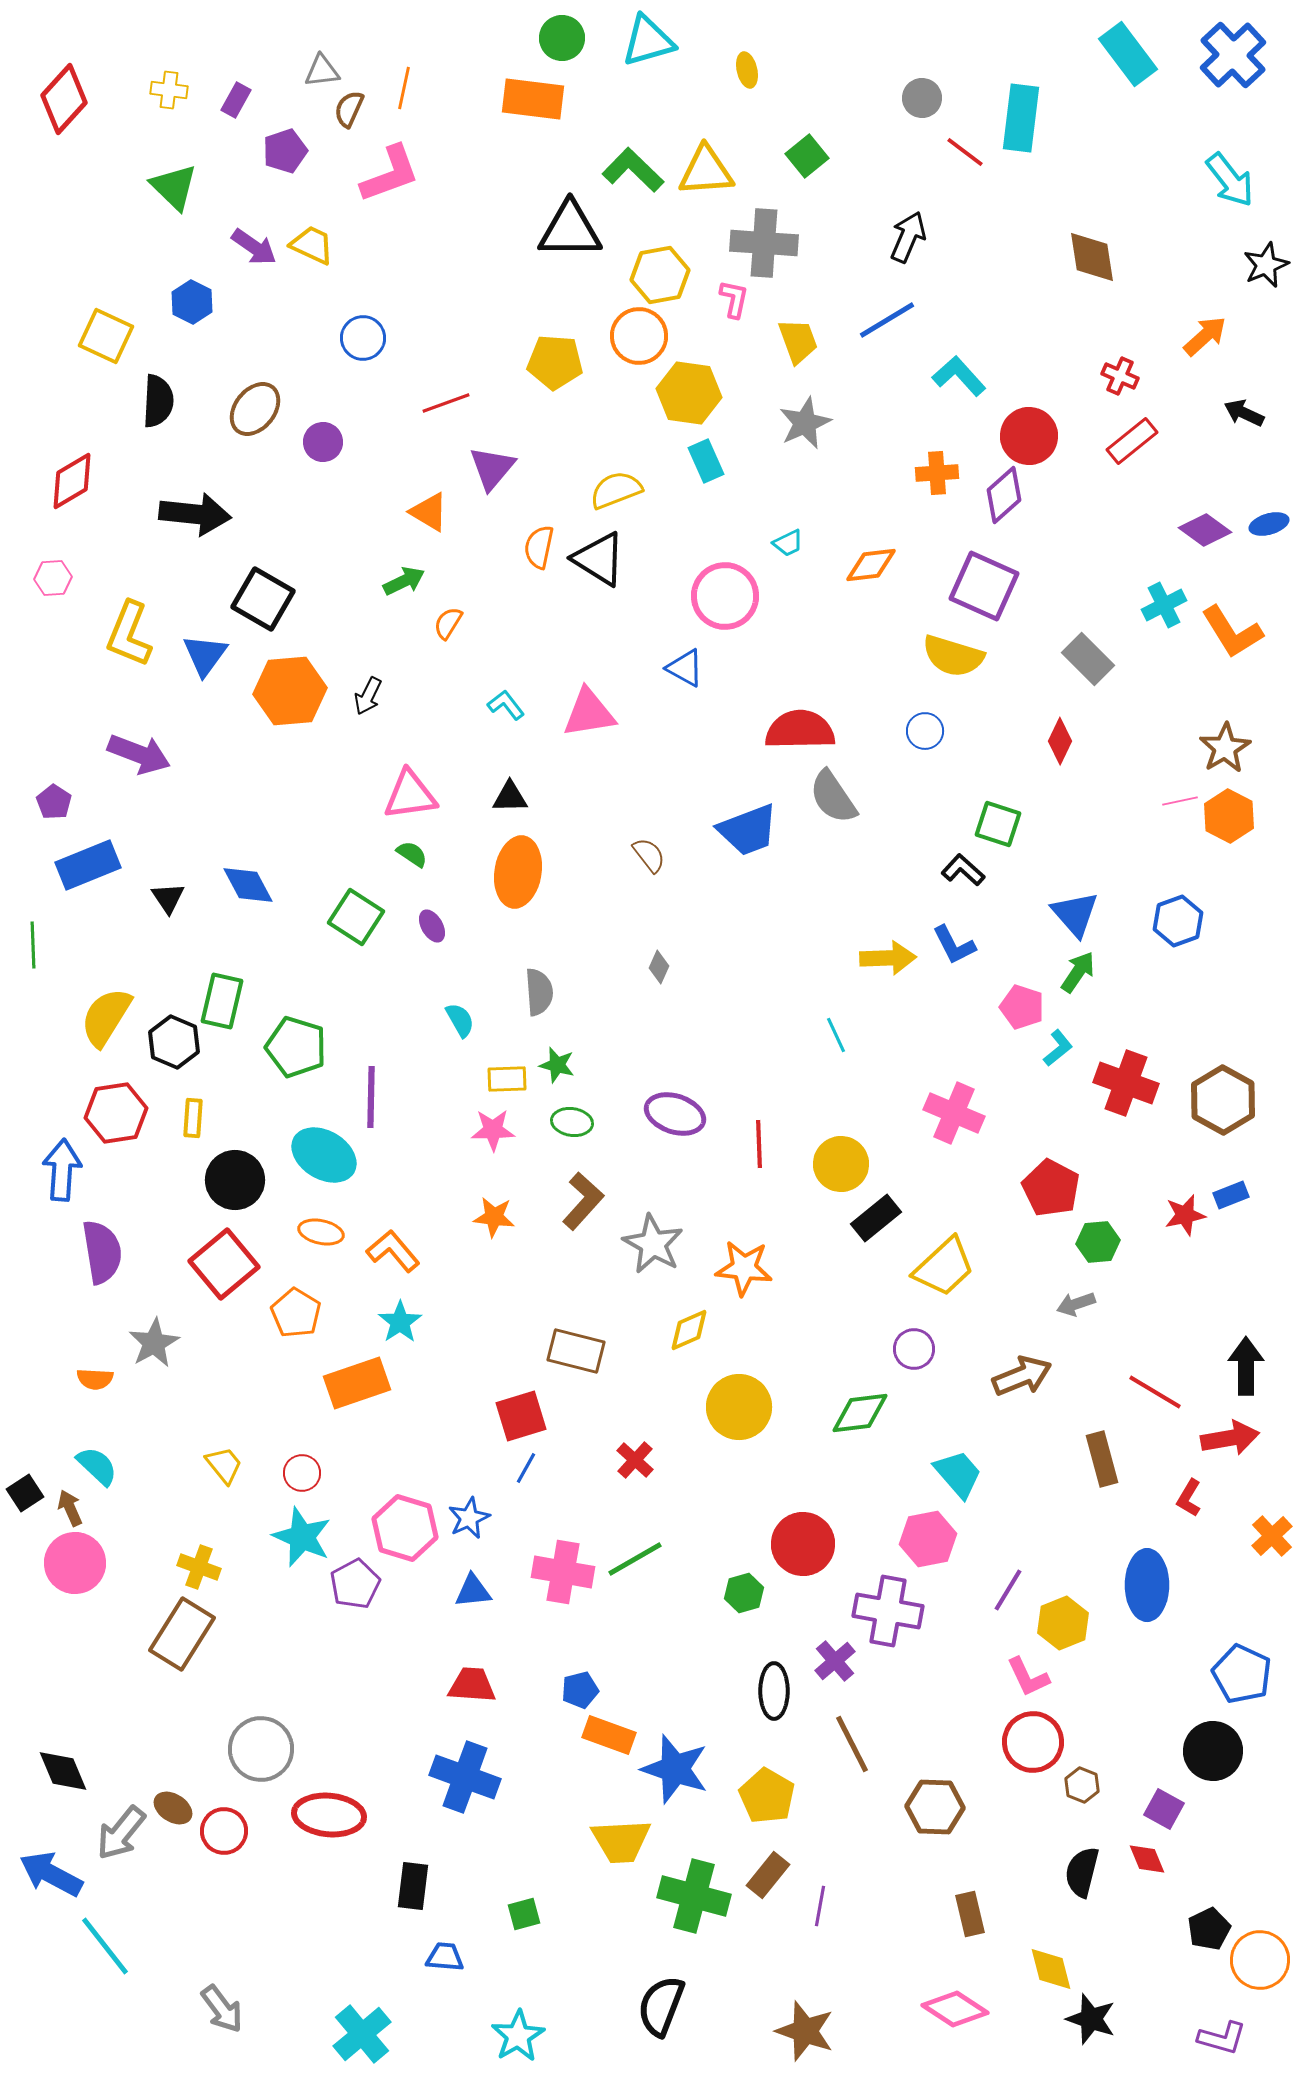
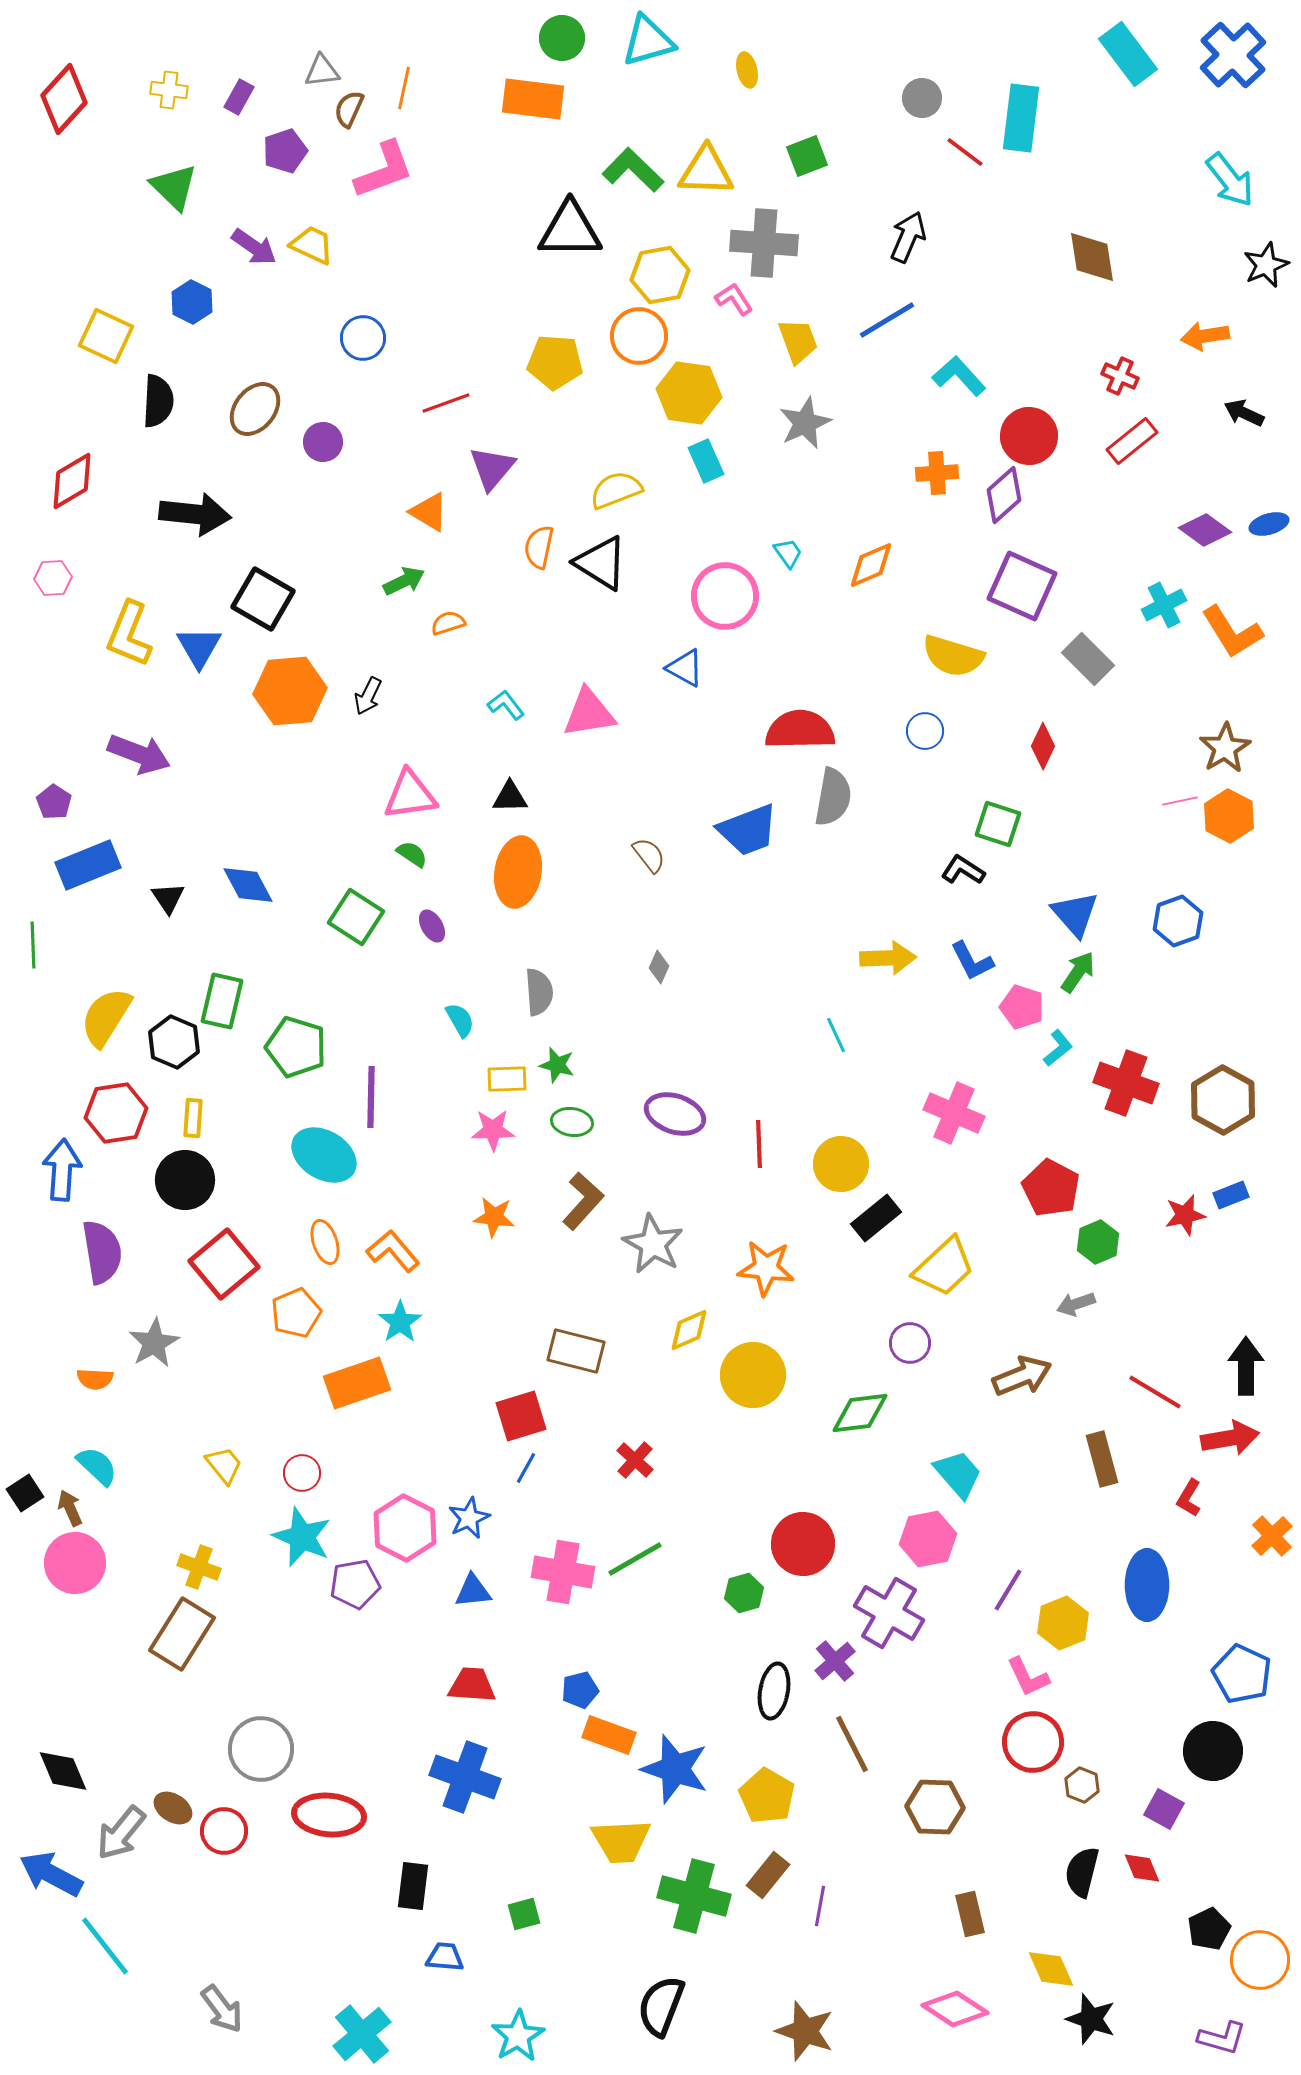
purple rectangle at (236, 100): moved 3 px right, 3 px up
green square at (807, 156): rotated 18 degrees clockwise
yellow triangle at (706, 171): rotated 6 degrees clockwise
pink L-shape at (390, 174): moved 6 px left, 4 px up
pink L-shape at (734, 299): rotated 45 degrees counterclockwise
orange arrow at (1205, 336): rotated 147 degrees counterclockwise
cyan trapezoid at (788, 543): moved 10 px down; rotated 100 degrees counterclockwise
black triangle at (599, 559): moved 2 px right, 4 px down
orange diamond at (871, 565): rotated 16 degrees counterclockwise
purple square at (984, 586): moved 38 px right
orange semicircle at (448, 623): rotated 40 degrees clockwise
blue triangle at (205, 655): moved 6 px left, 8 px up; rotated 6 degrees counterclockwise
red diamond at (1060, 741): moved 17 px left, 5 px down
gray semicircle at (833, 797): rotated 136 degrees counterclockwise
black L-shape at (963, 870): rotated 9 degrees counterclockwise
blue L-shape at (954, 945): moved 18 px right, 16 px down
black circle at (235, 1180): moved 50 px left
orange ellipse at (321, 1232): moved 4 px right, 10 px down; rotated 60 degrees clockwise
green hexagon at (1098, 1242): rotated 18 degrees counterclockwise
orange star at (744, 1268): moved 22 px right
orange pentagon at (296, 1313): rotated 18 degrees clockwise
purple circle at (914, 1349): moved 4 px left, 6 px up
yellow circle at (739, 1407): moved 14 px right, 32 px up
pink hexagon at (405, 1528): rotated 10 degrees clockwise
purple pentagon at (355, 1584): rotated 18 degrees clockwise
purple cross at (888, 1611): moved 1 px right, 2 px down; rotated 20 degrees clockwise
black ellipse at (774, 1691): rotated 10 degrees clockwise
red diamond at (1147, 1859): moved 5 px left, 9 px down
yellow diamond at (1051, 1969): rotated 9 degrees counterclockwise
